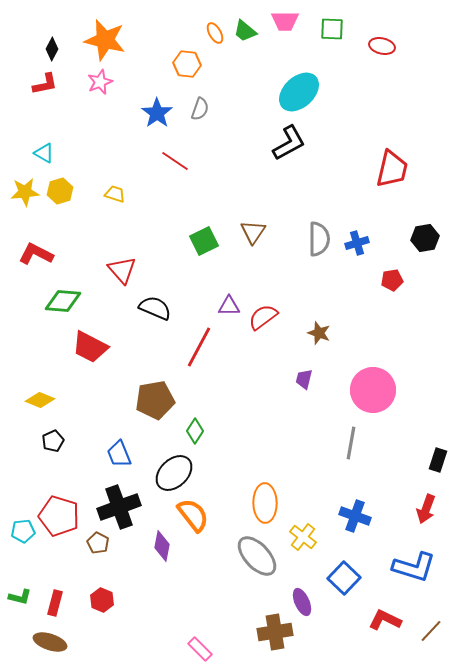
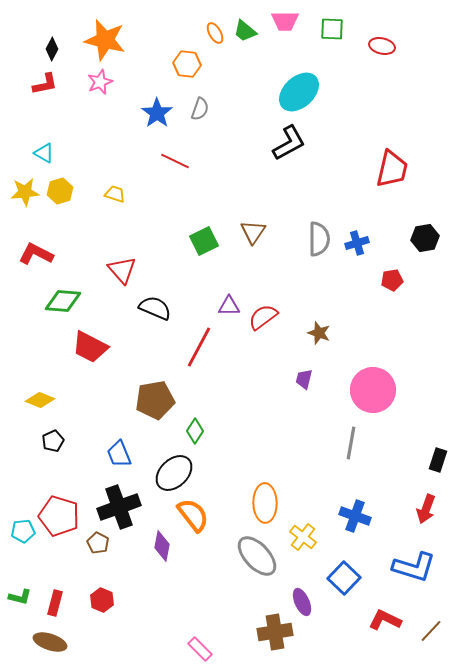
red line at (175, 161): rotated 8 degrees counterclockwise
